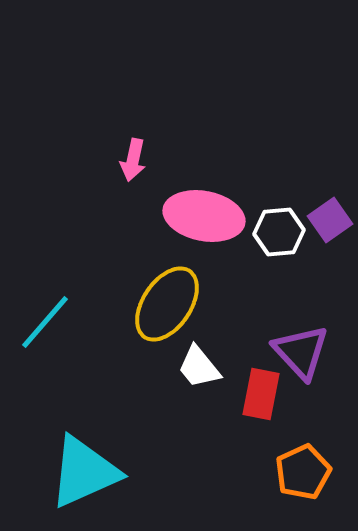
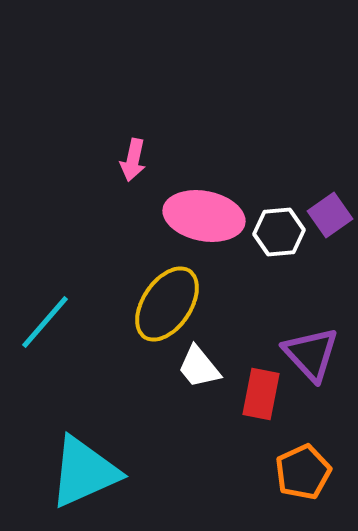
purple square: moved 5 px up
purple triangle: moved 10 px right, 2 px down
